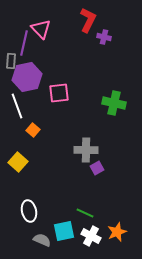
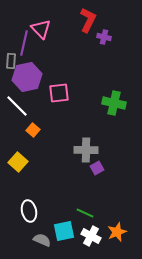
white line: rotated 25 degrees counterclockwise
